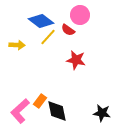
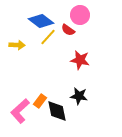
red star: moved 4 px right
black star: moved 23 px left, 17 px up
